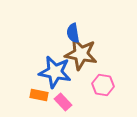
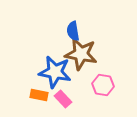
blue semicircle: moved 2 px up
pink rectangle: moved 3 px up
